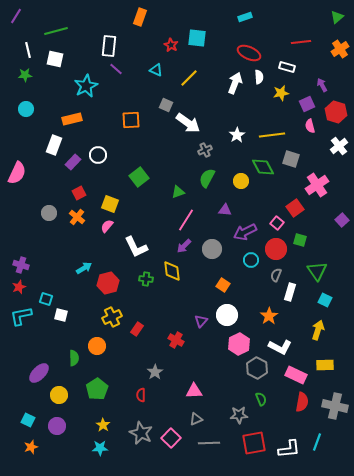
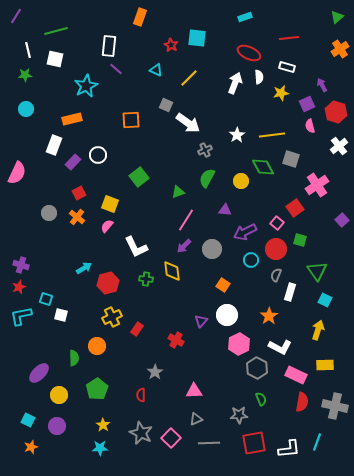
red line at (301, 42): moved 12 px left, 4 px up
